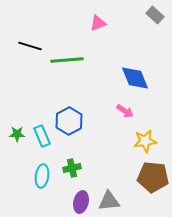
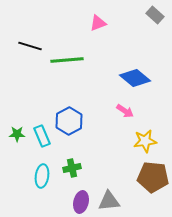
blue diamond: rotated 28 degrees counterclockwise
